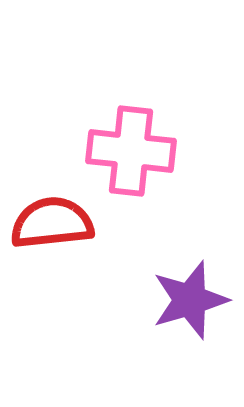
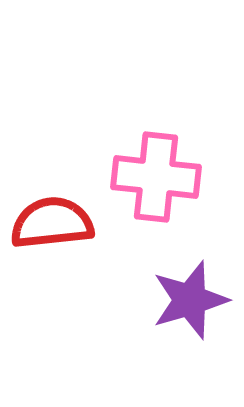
pink cross: moved 25 px right, 26 px down
